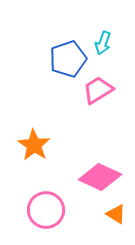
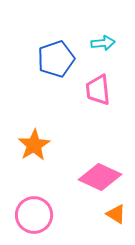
cyan arrow: rotated 115 degrees counterclockwise
blue pentagon: moved 12 px left
pink trapezoid: rotated 64 degrees counterclockwise
orange star: rotated 8 degrees clockwise
pink circle: moved 12 px left, 5 px down
